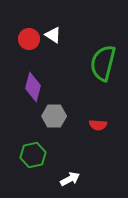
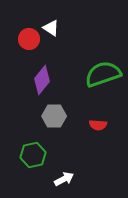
white triangle: moved 2 px left, 7 px up
green semicircle: moved 11 px down; rotated 57 degrees clockwise
purple diamond: moved 9 px right, 7 px up; rotated 24 degrees clockwise
white arrow: moved 6 px left
